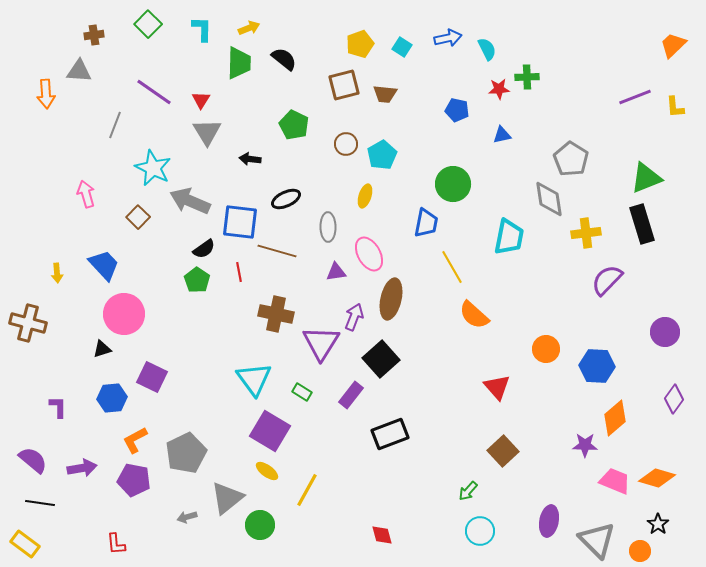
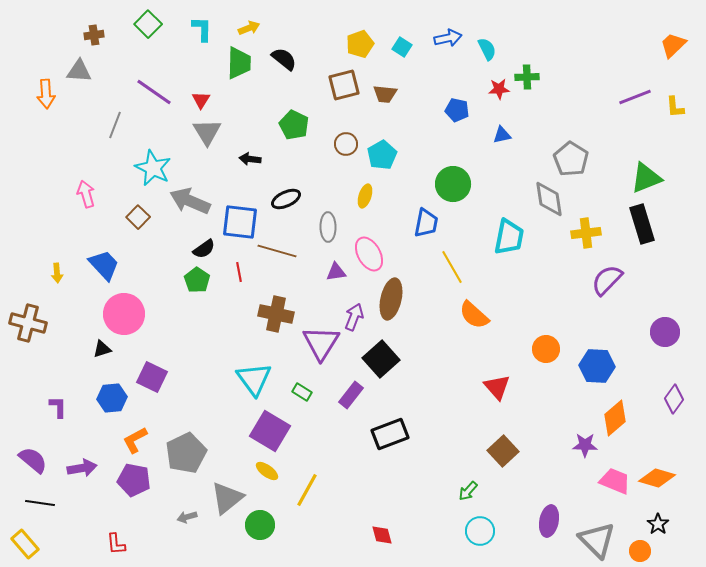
yellow rectangle at (25, 544): rotated 12 degrees clockwise
